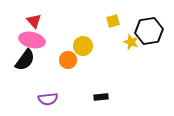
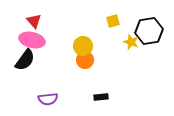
orange circle: moved 17 px right
